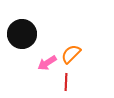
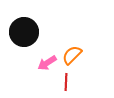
black circle: moved 2 px right, 2 px up
orange semicircle: moved 1 px right, 1 px down
